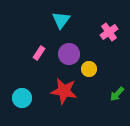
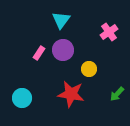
purple circle: moved 6 px left, 4 px up
red star: moved 7 px right, 3 px down
